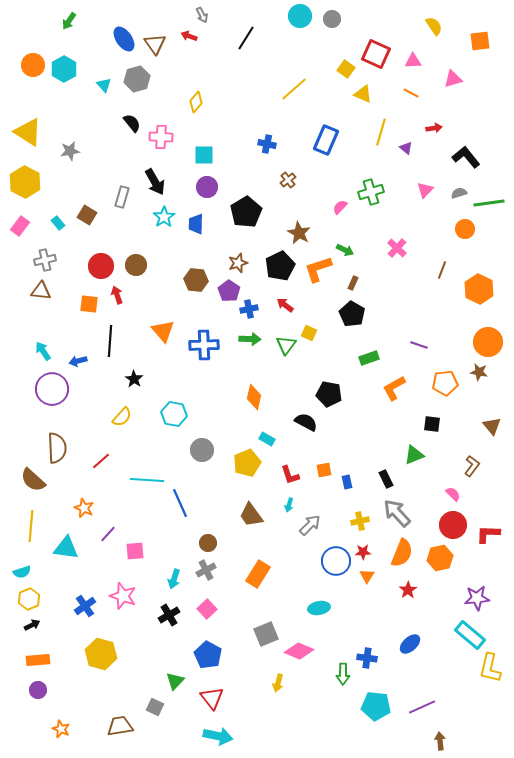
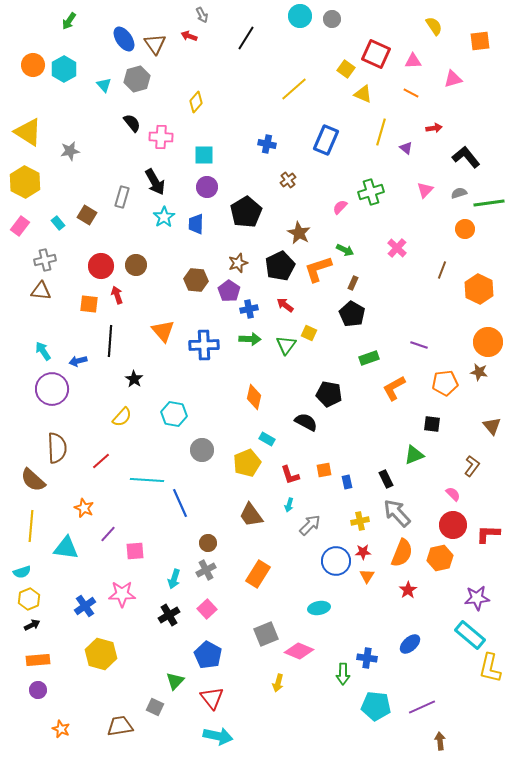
pink star at (123, 596): moved 1 px left, 2 px up; rotated 20 degrees counterclockwise
